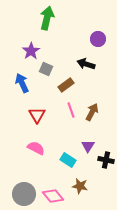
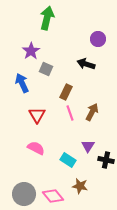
brown rectangle: moved 7 px down; rotated 28 degrees counterclockwise
pink line: moved 1 px left, 3 px down
